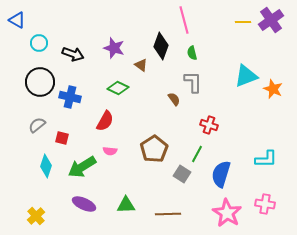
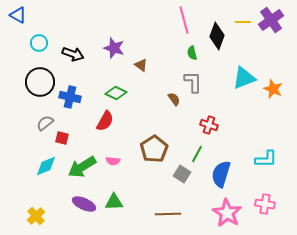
blue triangle: moved 1 px right, 5 px up
black diamond: moved 56 px right, 10 px up
cyan triangle: moved 2 px left, 2 px down
green diamond: moved 2 px left, 5 px down
gray semicircle: moved 8 px right, 2 px up
pink semicircle: moved 3 px right, 10 px down
cyan diamond: rotated 50 degrees clockwise
green triangle: moved 12 px left, 3 px up
